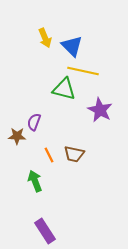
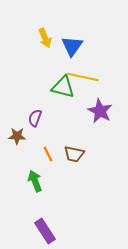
blue triangle: rotated 20 degrees clockwise
yellow line: moved 6 px down
green triangle: moved 1 px left, 2 px up
purple star: moved 1 px down
purple semicircle: moved 1 px right, 4 px up
orange line: moved 1 px left, 1 px up
